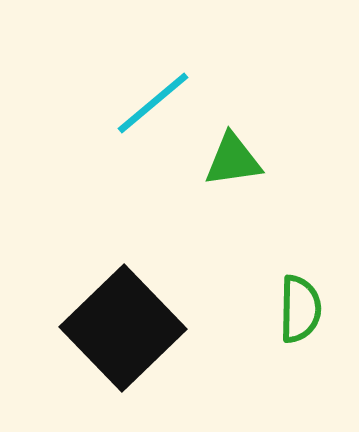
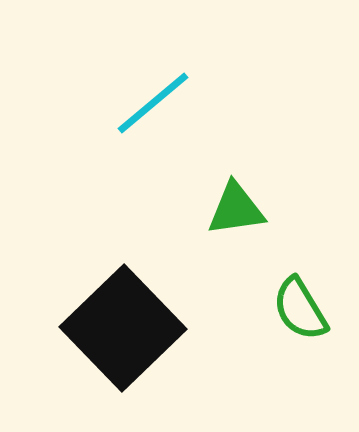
green triangle: moved 3 px right, 49 px down
green semicircle: rotated 148 degrees clockwise
